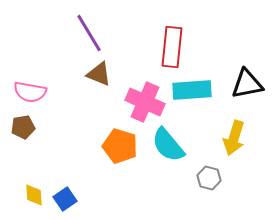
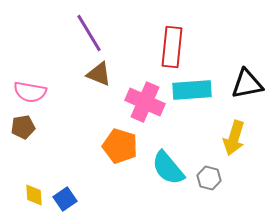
cyan semicircle: moved 23 px down
